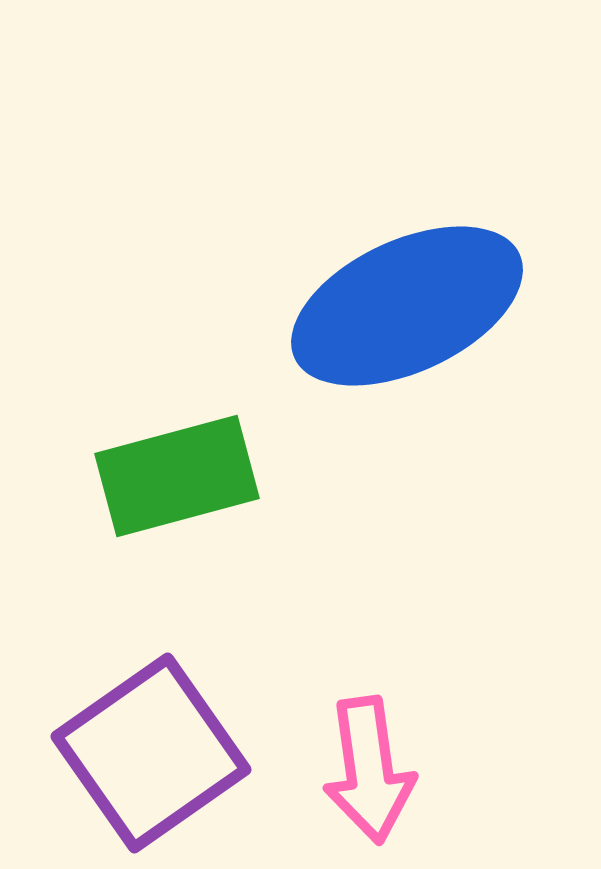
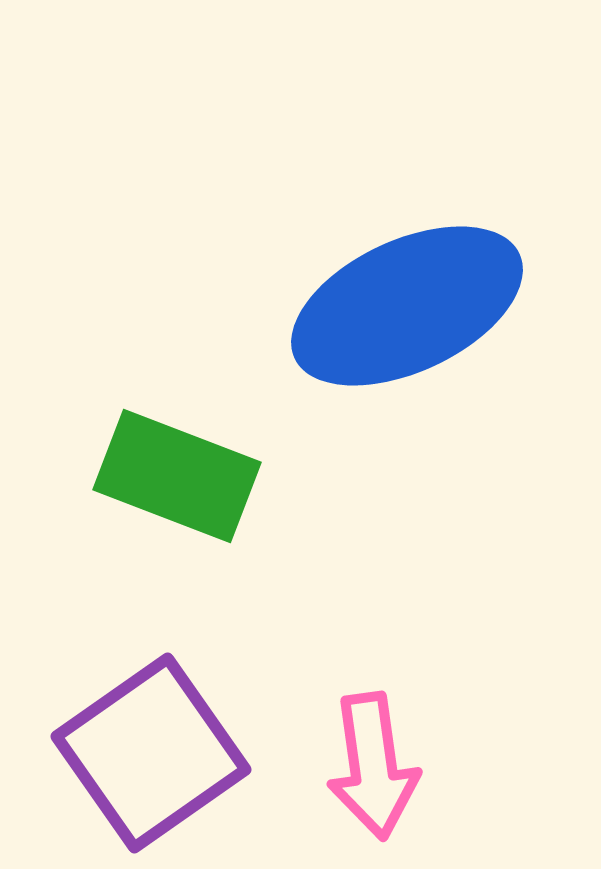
green rectangle: rotated 36 degrees clockwise
pink arrow: moved 4 px right, 4 px up
